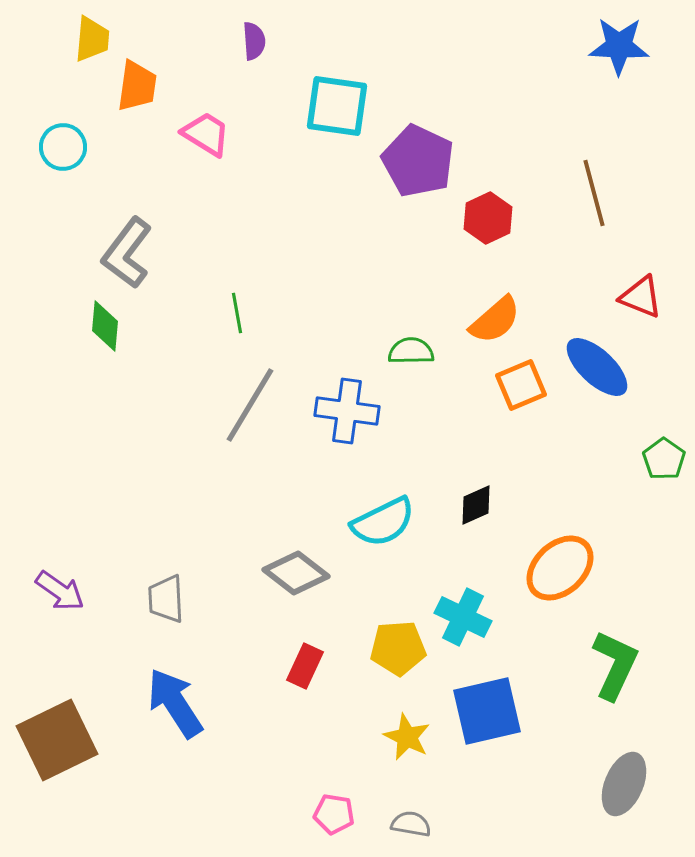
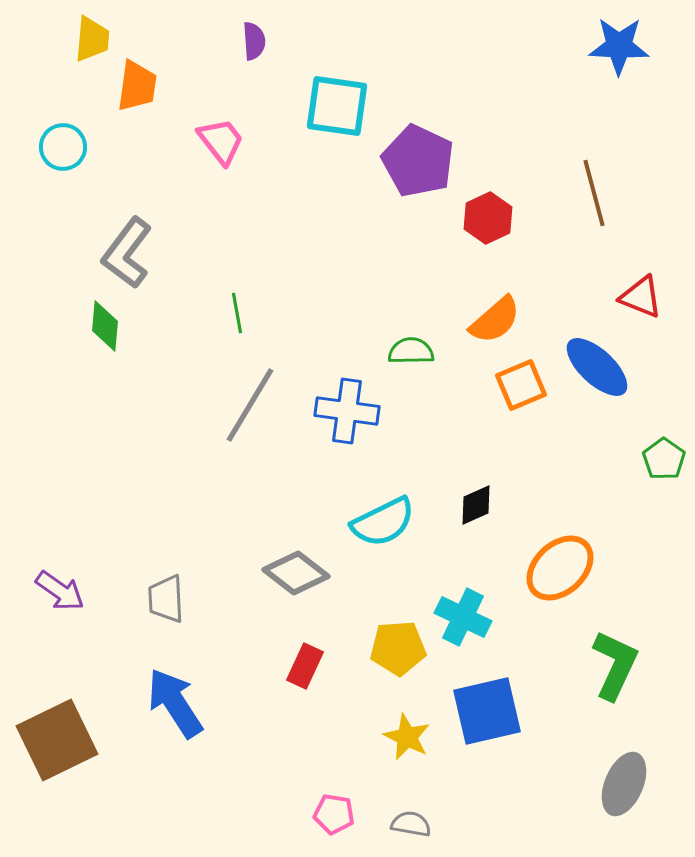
pink trapezoid: moved 15 px right, 7 px down; rotated 20 degrees clockwise
